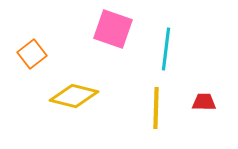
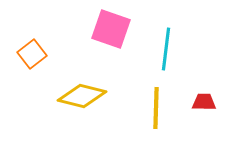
pink square: moved 2 px left
yellow diamond: moved 8 px right
